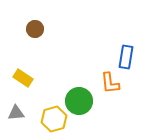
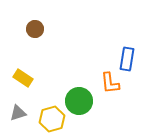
blue rectangle: moved 1 px right, 2 px down
gray triangle: moved 2 px right; rotated 12 degrees counterclockwise
yellow hexagon: moved 2 px left
